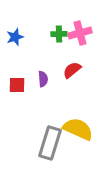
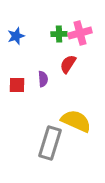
blue star: moved 1 px right, 1 px up
red semicircle: moved 4 px left, 6 px up; rotated 18 degrees counterclockwise
yellow semicircle: moved 2 px left, 8 px up
